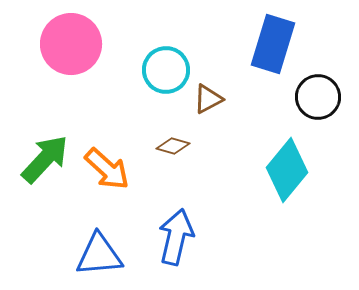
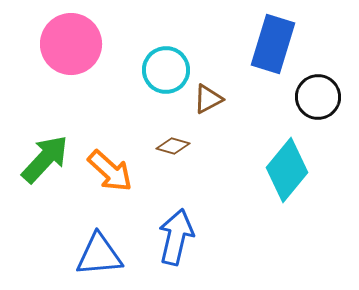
orange arrow: moved 3 px right, 2 px down
